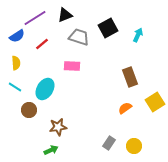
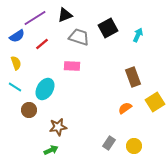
yellow semicircle: rotated 16 degrees counterclockwise
brown rectangle: moved 3 px right
